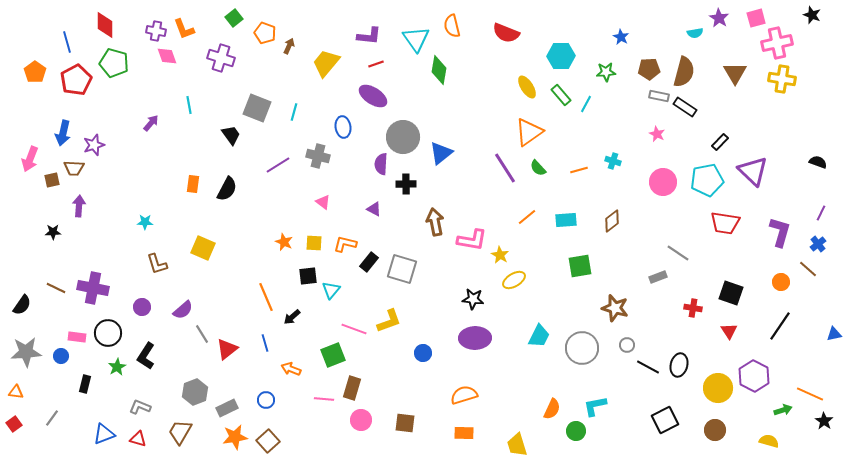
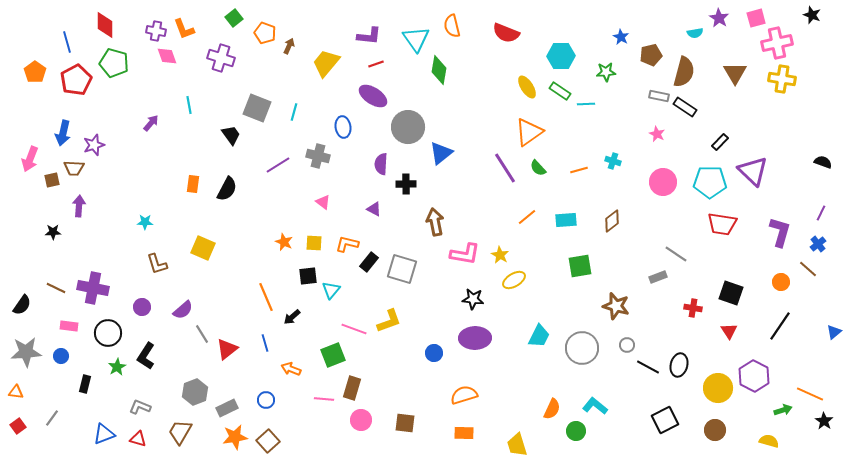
brown pentagon at (649, 69): moved 2 px right, 14 px up; rotated 10 degrees counterclockwise
green rectangle at (561, 95): moved 1 px left, 4 px up; rotated 15 degrees counterclockwise
cyan line at (586, 104): rotated 60 degrees clockwise
gray circle at (403, 137): moved 5 px right, 10 px up
black semicircle at (818, 162): moved 5 px right
cyan pentagon at (707, 180): moved 3 px right, 2 px down; rotated 12 degrees clockwise
red trapezoid at (725, 223): moved 3 px left, 1 px down
pink L-shape at (472, 240): moved 7 px left, 14 px down
orange L-shape at (345, 244): moved 2 px right
gray line at (678, 253): moved 2 px left, 1 px down
brown star at (615, 308): moved 1 px right, 2 px up
blue triangle at (834, 334): moved 2 px up; rotated 28 degrees counterclockwise
pink rectangle at (77, 337): moved 8 px left, 11 px up
blue circle at (423, 353): moved 11 px right
cyan L-shape at (595, 406): rotated 50 degrees clockwise
red square at (14, 424): moved 4 px right, 2 px down
